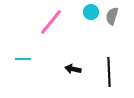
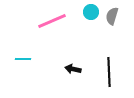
pink line: moved 1 px right, 1 px up; rotated 28 degrees clockwise
